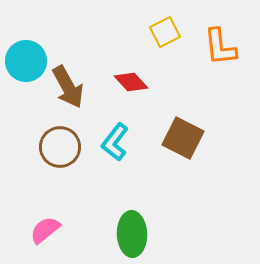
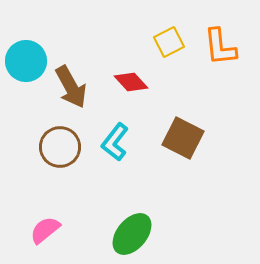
yellow square: moved 4 px right, 10 px down
brown arrow: moved 3 px right
green ellipse: rotated 42 degrees clockwise
